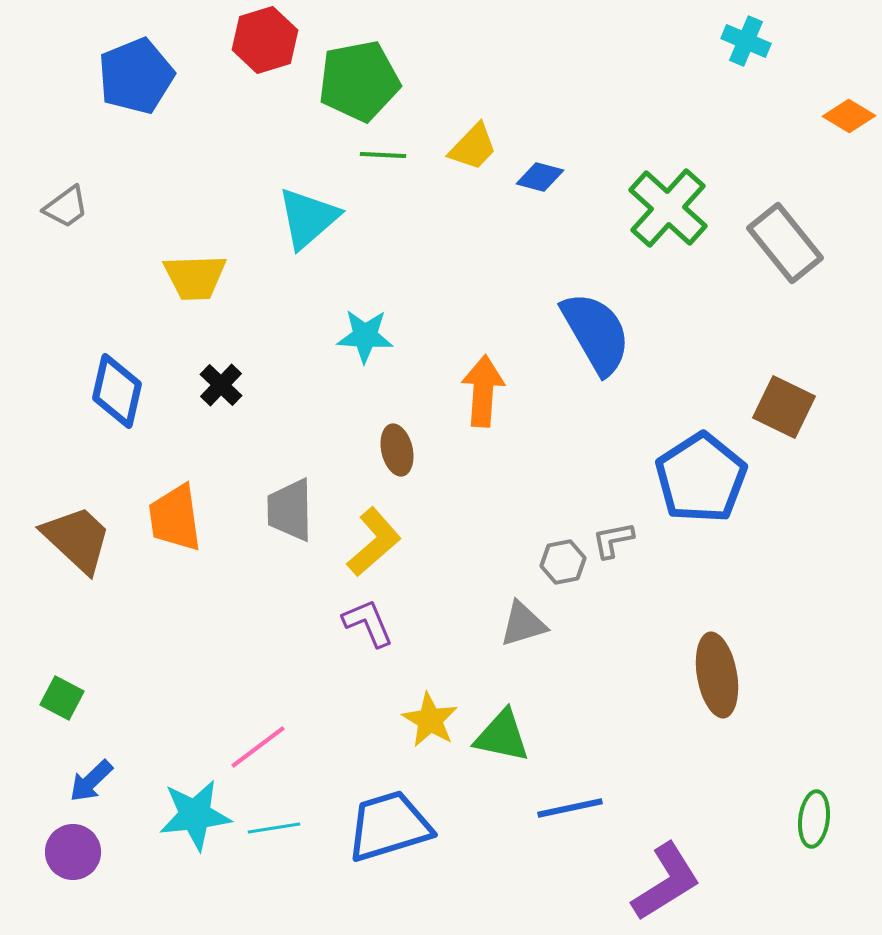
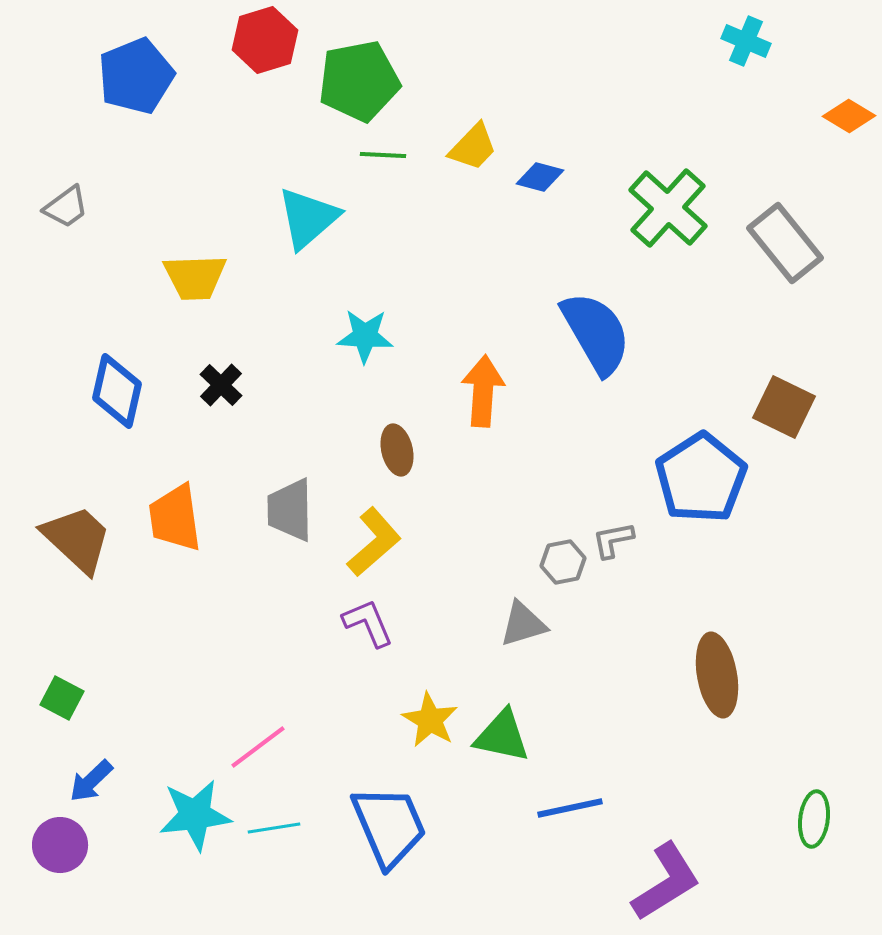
blue trapezoid at (389, 826): rotated 84 degrees clockwise
purple circle at (73, 852): moved 13 px left, 7 px up
